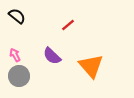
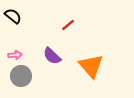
black semicircle: moved 4 px left
pink arrow: rotated 112 degrees clockwise
gray circle: moved 2 px right
